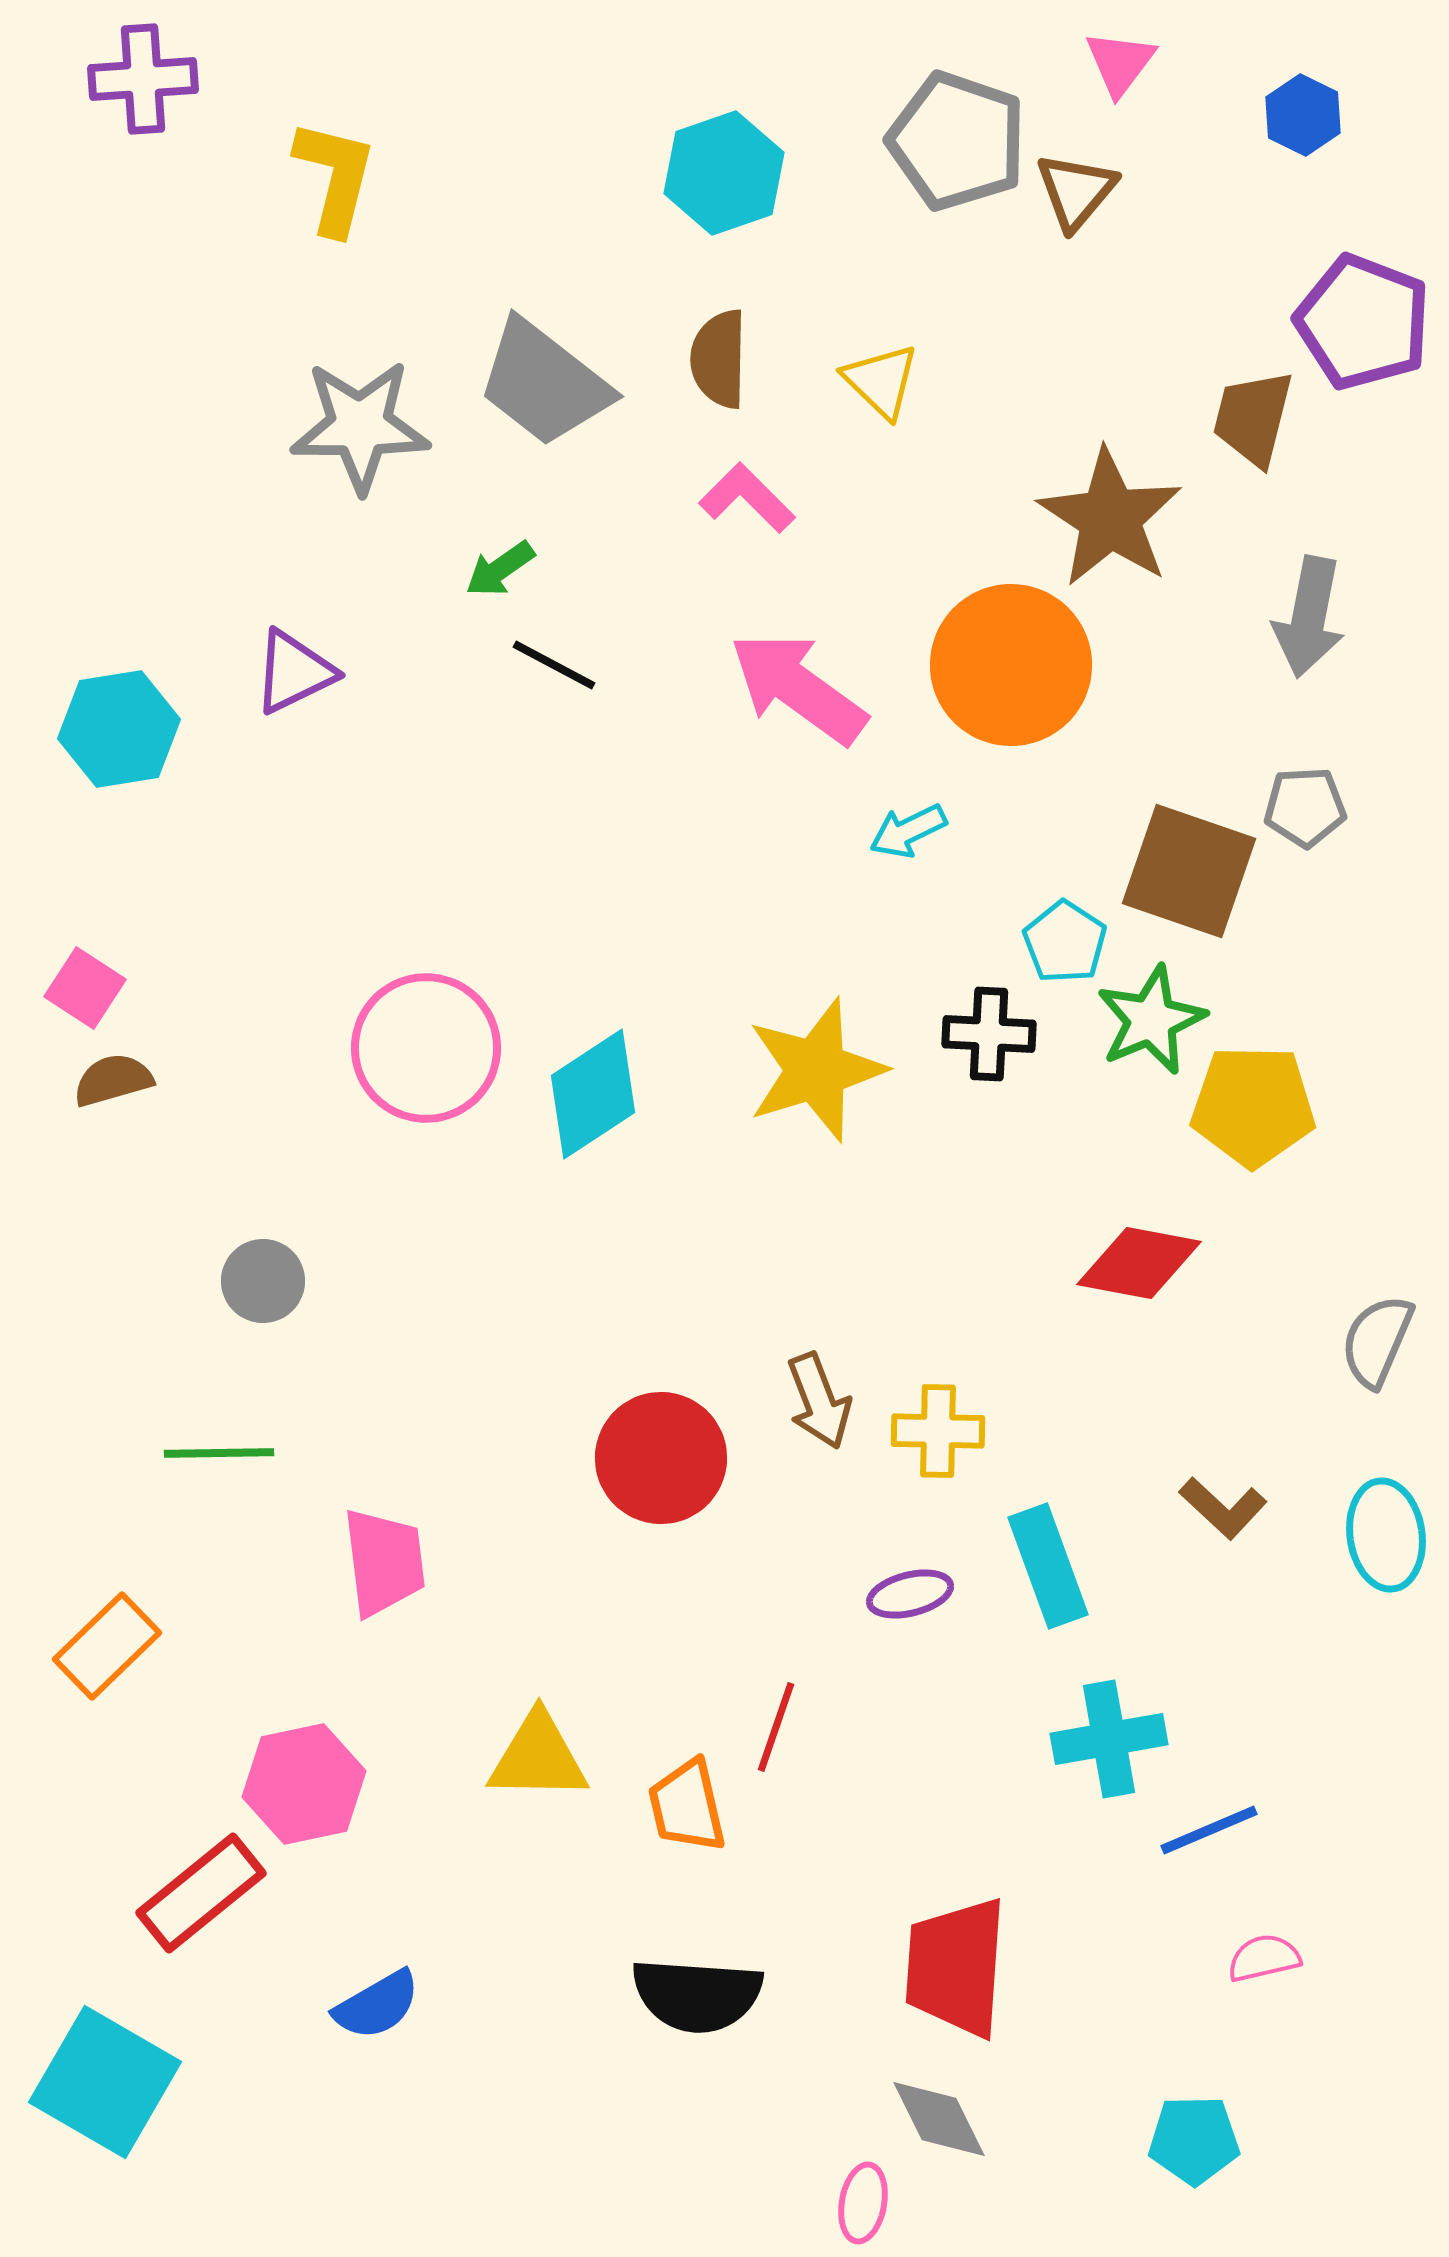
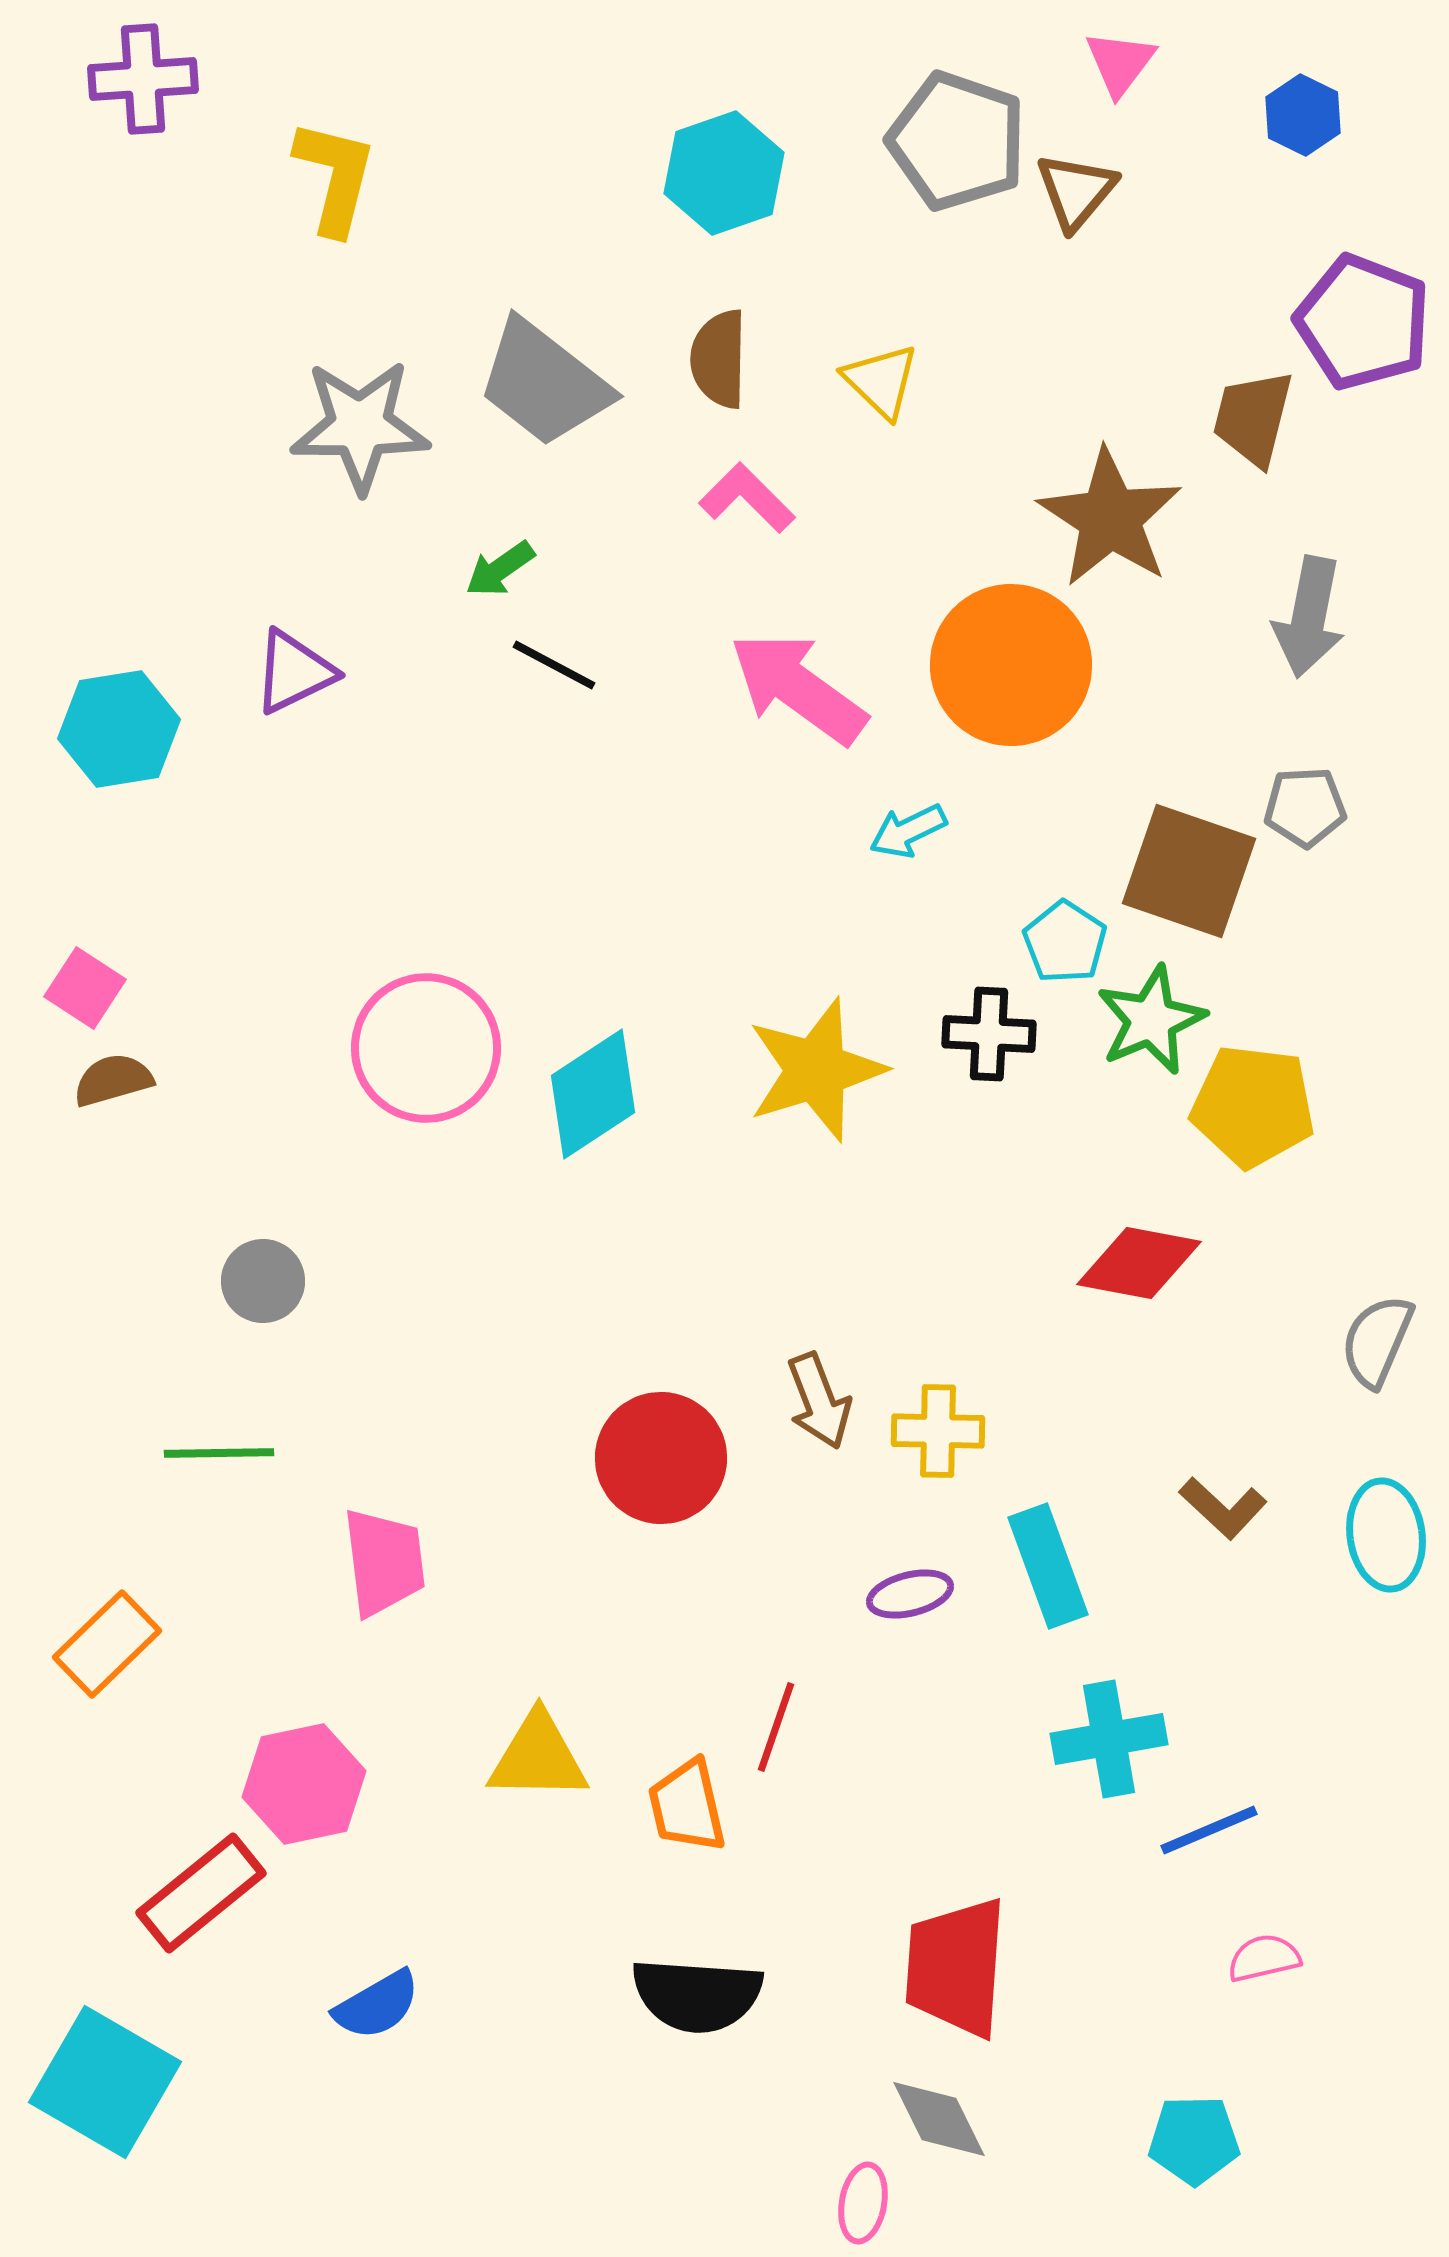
yellow pentagon at (1253, 1106): rotated 6 degrees clockwise
orange rectangle at (107, 1646): moved 2 px up
